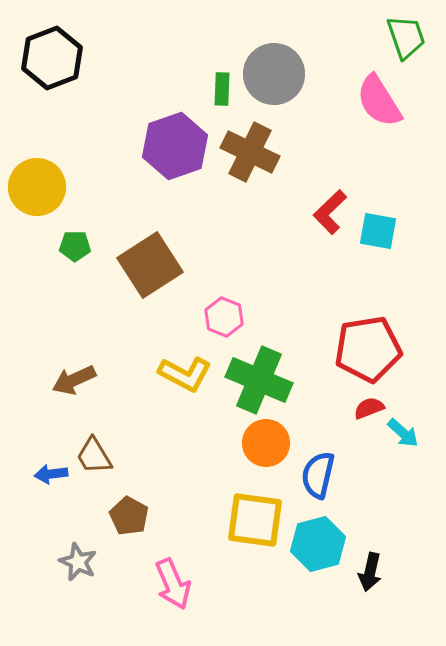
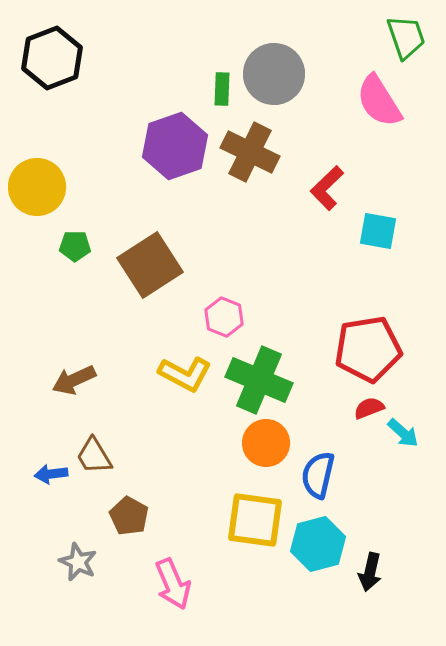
red L-shape: moved 3 px left, 24 px up
